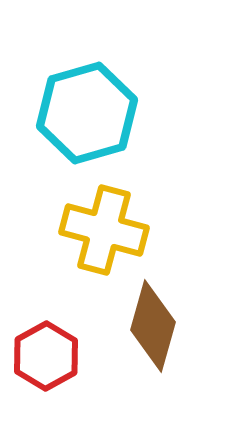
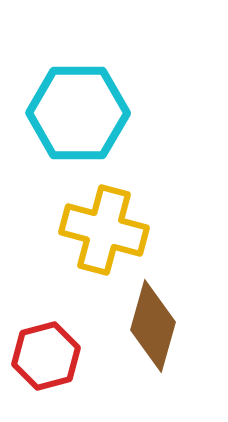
cyan hexagon: moved 9 px left; rotated 16 degrees clockwise
red hexagon: rotated 14 degrees clockwise
